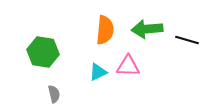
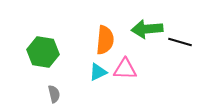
orange semicircle: moved 10 px down
black line: moved 7 px left, 2 px down
pink triangle: moved 3 px left, 3 px down
